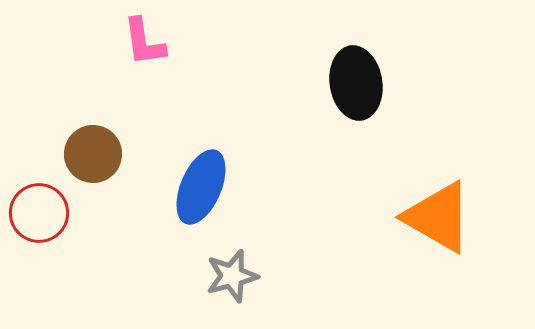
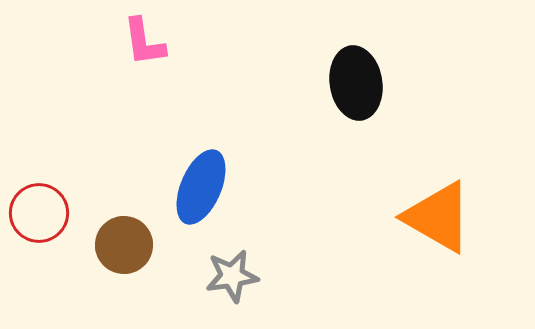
brown circle: moved 31 px right, 91 px down
gray star: rotated 6 degrees clockwise
